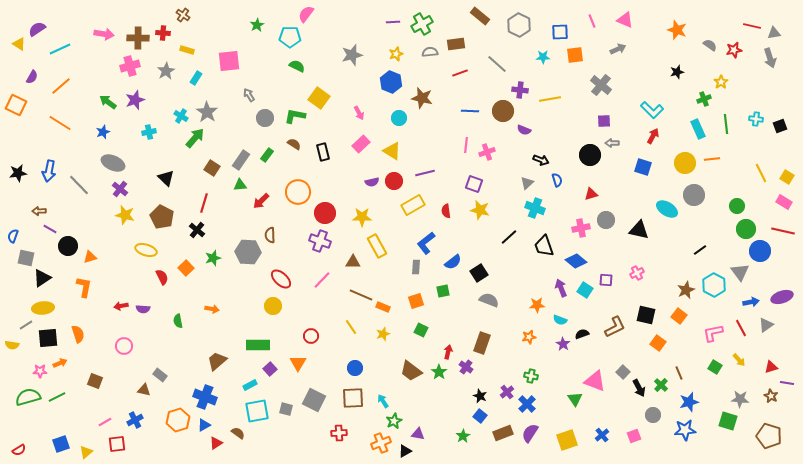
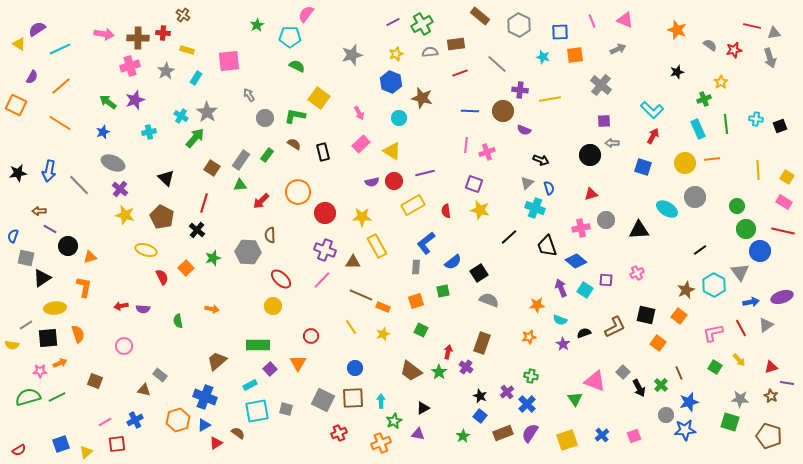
purple line at (393, 22): rotated 24 degrees counterclockwise
cyan star at (543, 57): rotated 16 degrees clockwise
yellow line at (761, 173): moved 3 px left, 3 px up; rotated 24 degrees clockwise
blue semicircle at (557, 180): moved 8 px left, 8 px down
gray circle at (694, 195): moved 1 px right, 2 px down
black triangle at (639, 230): rotated 15 degrees counterclockwise
purple cross at (320, 241): moved 5 px right, 9 px down
black trapezoid at (544, 246): moved 3 px right
yellow ellipse at (43, 308): moved 12 px right
black semicircle at (582, 334): moved 2 px right, 1 px up
gray square at (314, 400): moved 9 px right
cyan arrow at (383, 401): moved 2 px left; rotated 32 degrees clockwise
gray circle at (653, 415): moved 13 px right
green square at (728, 421): moved 2 px right, 1 px down
red cross at (339, 433): rotated 21 degrees counterclockwise
black triangle at (405, 451): moved 18 px right, 43 px up
